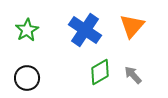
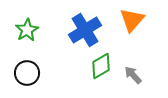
orange triangle: moved 6 px up
blue cross: rotated 24 degrees clockwise
green diamond: moved 1 px right, 6 px up
black circle: moved 5 px up
